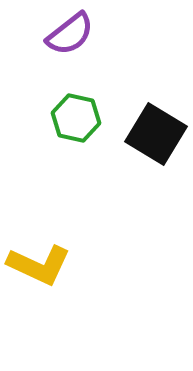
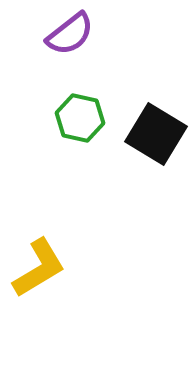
green hexagon: moved 4 px right
yellow L-shape: moved 3 px down; rotated 56 degrees counterclockwise
